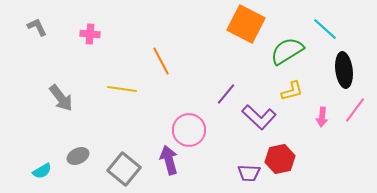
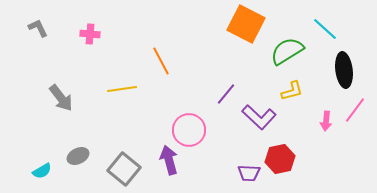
gray L-shape: moved 1 px right, 1 px down
yellow line: rotated 16 degrees counterclockwise
pink arrow: moved 4 px right, 4 px down
